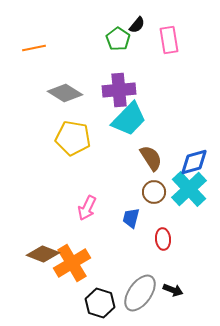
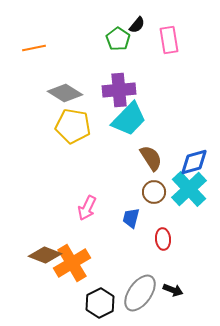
yellow pentagon: moved 12 px up
brown diamond: moved 2 px right, 1 px down
black hexagon: rotated 16 degrees clockwise
